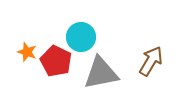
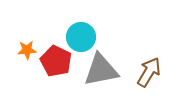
orange star: moved 2 px up; rotated 24 degrees counterclockwise
brown arrow: moved 2 px left, 11 px down
gray triangle: moved 3 px up
